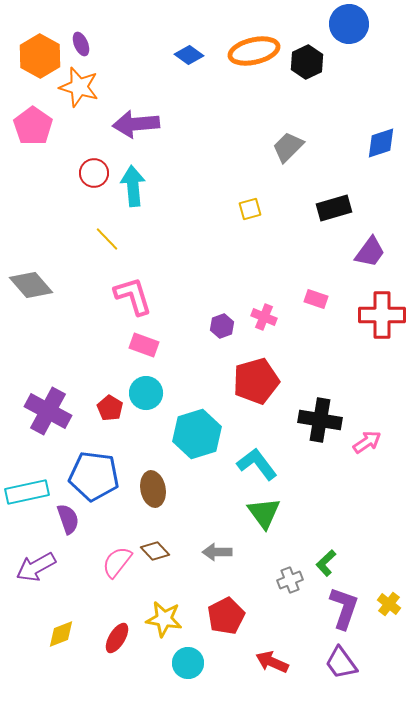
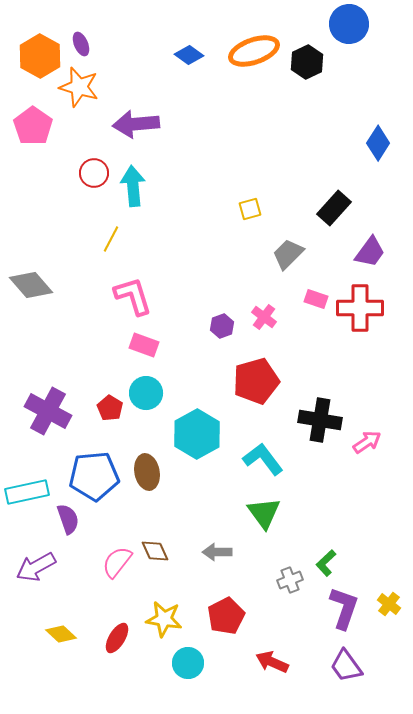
orange ellipse at (254, 51): rotated 6 degrees counterclockwise
blue diamond at (381, 143): moved 3 px left; rotated 40 degrees counterclockwise
gray trapezoid at (288, 147): moved 107 px down
black rectangle at (334, 208): rotated 32 degrees counterclockwise
yellow line at (107, 239): moved 4 px right; rotated 72 degrees clockwise
red cross at (382, 315): moved 22 px left, 7 px up
pink cross at (264, 317): rotated 15 degrees clockwise
cyan hexagon at (197, 434): rotated 12 degrees counterclockwise
cyan L-shape at (257, 464): moved 6 px right, 5 px up
blue pentagon at (94, 476): rotated 12 degrees counterclockwise
brown ellipse at (153, 489): moved 6 px left, 17 px up
brown diamond at (155, 551): rotated 20 degrees clockwise
yellow diamond at (61, 634): rotated 64 degrees clockwise
purple trapezoid at (341, 663): moved 5 px right, 3 px down
